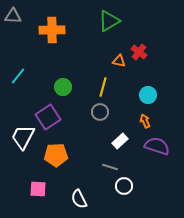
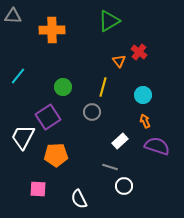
orange triangle: rotated 40 degrees clockwise
cyan circle: moved 5 px left
gray circle: moved 8 px left
